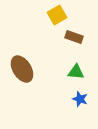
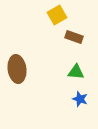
brown ellipse: moved 5 px left; rotated 24 degrees clockwise
